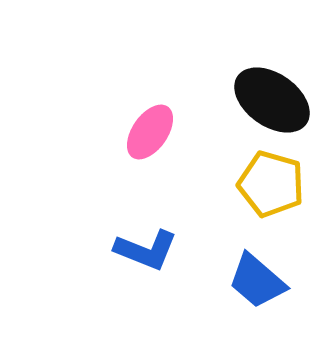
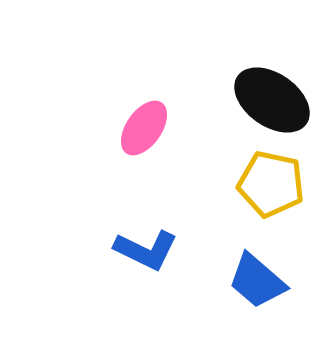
pink ellipse: moved 6 px left, 4 px up
yellow pentagon: rotated 4 degrees counterclockwise
blue L-shape: rotated 4 degrees clockwise
